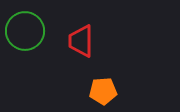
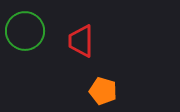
orange pentagon: rotated 20 degrees clockwise
